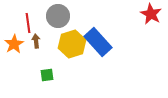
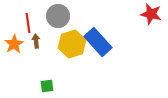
red star: rotated 15 degrees counterclockwise
green square: moved 11 px down
